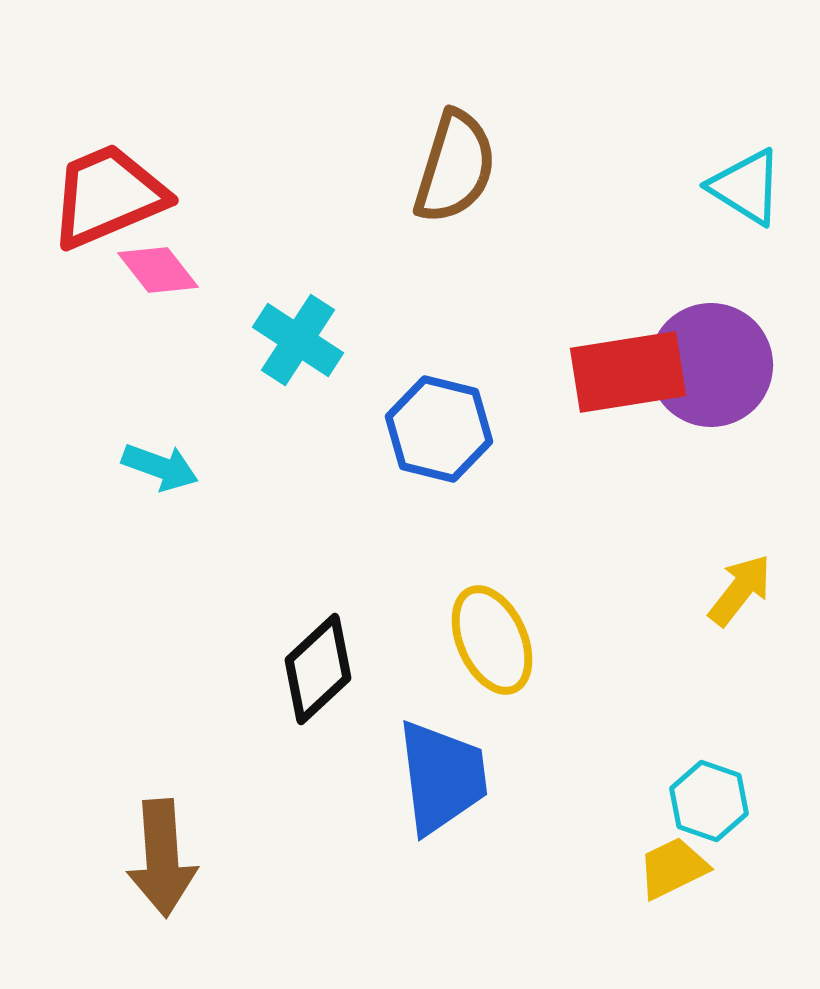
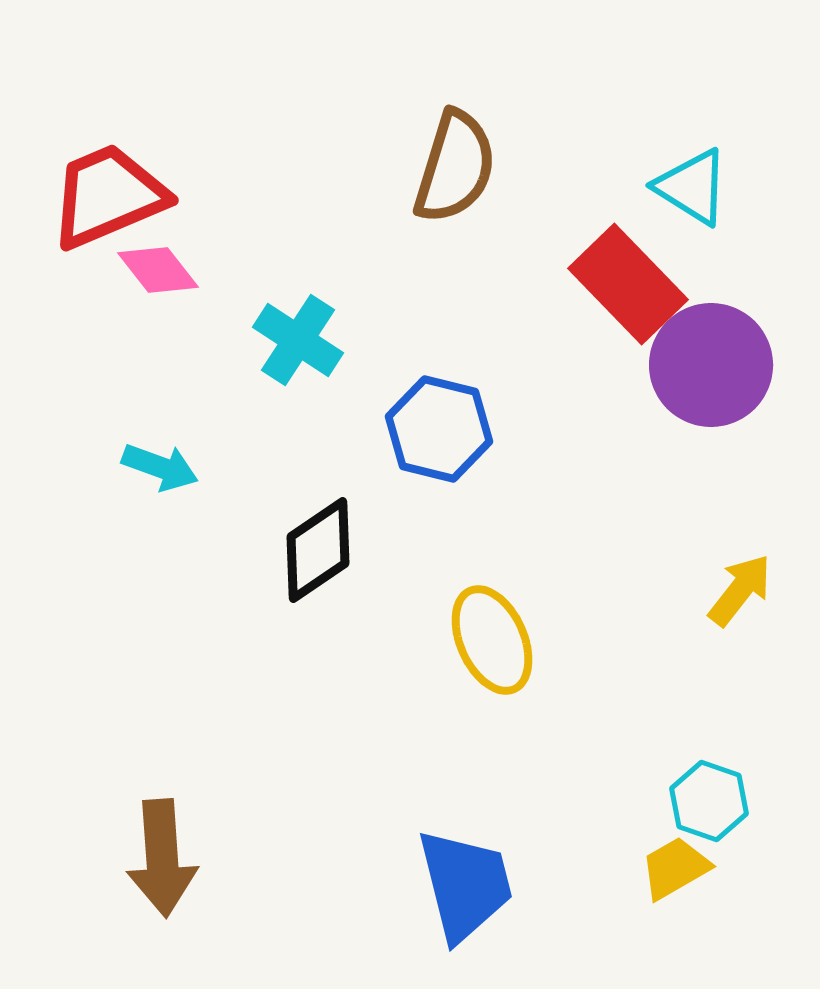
cyan triangle: moved 54 px left
red rectangle: moved 88 px up; rotated 55 degrees clockwise
black diamond: moved 119 px up; rotated 9 degrees clockwise
blue trapezoid: moved 23 px right, 108 px down; rotated 7 degrees counterclockwise
yellow trapezoid: moved 2 px right; rotated 4 degrees counterclockwise
